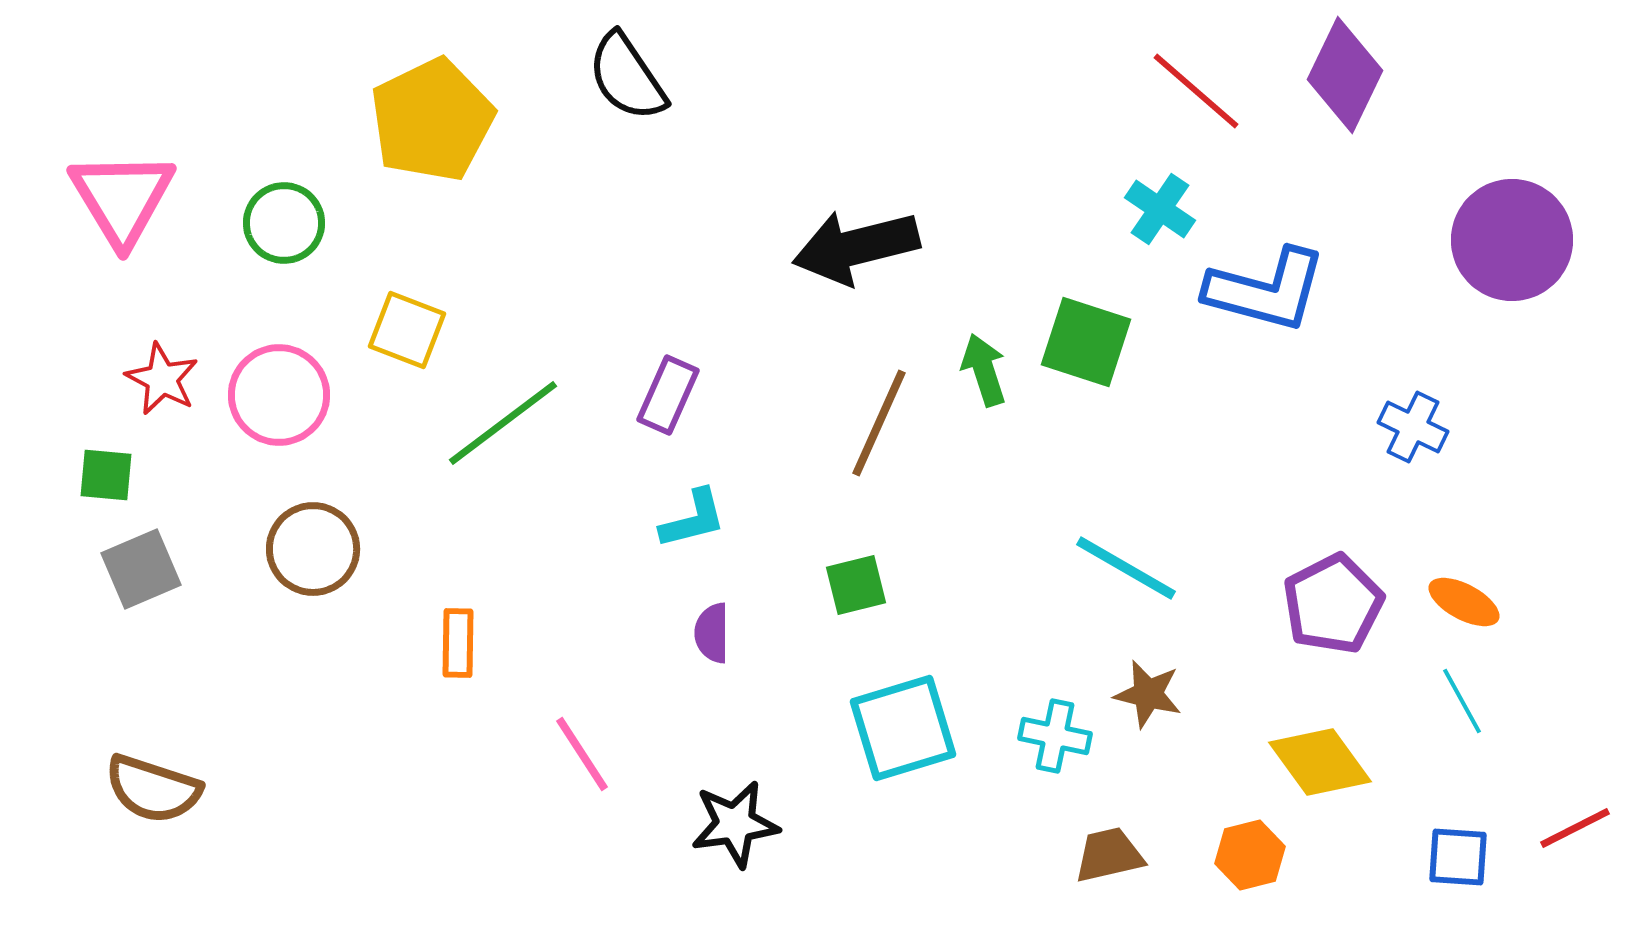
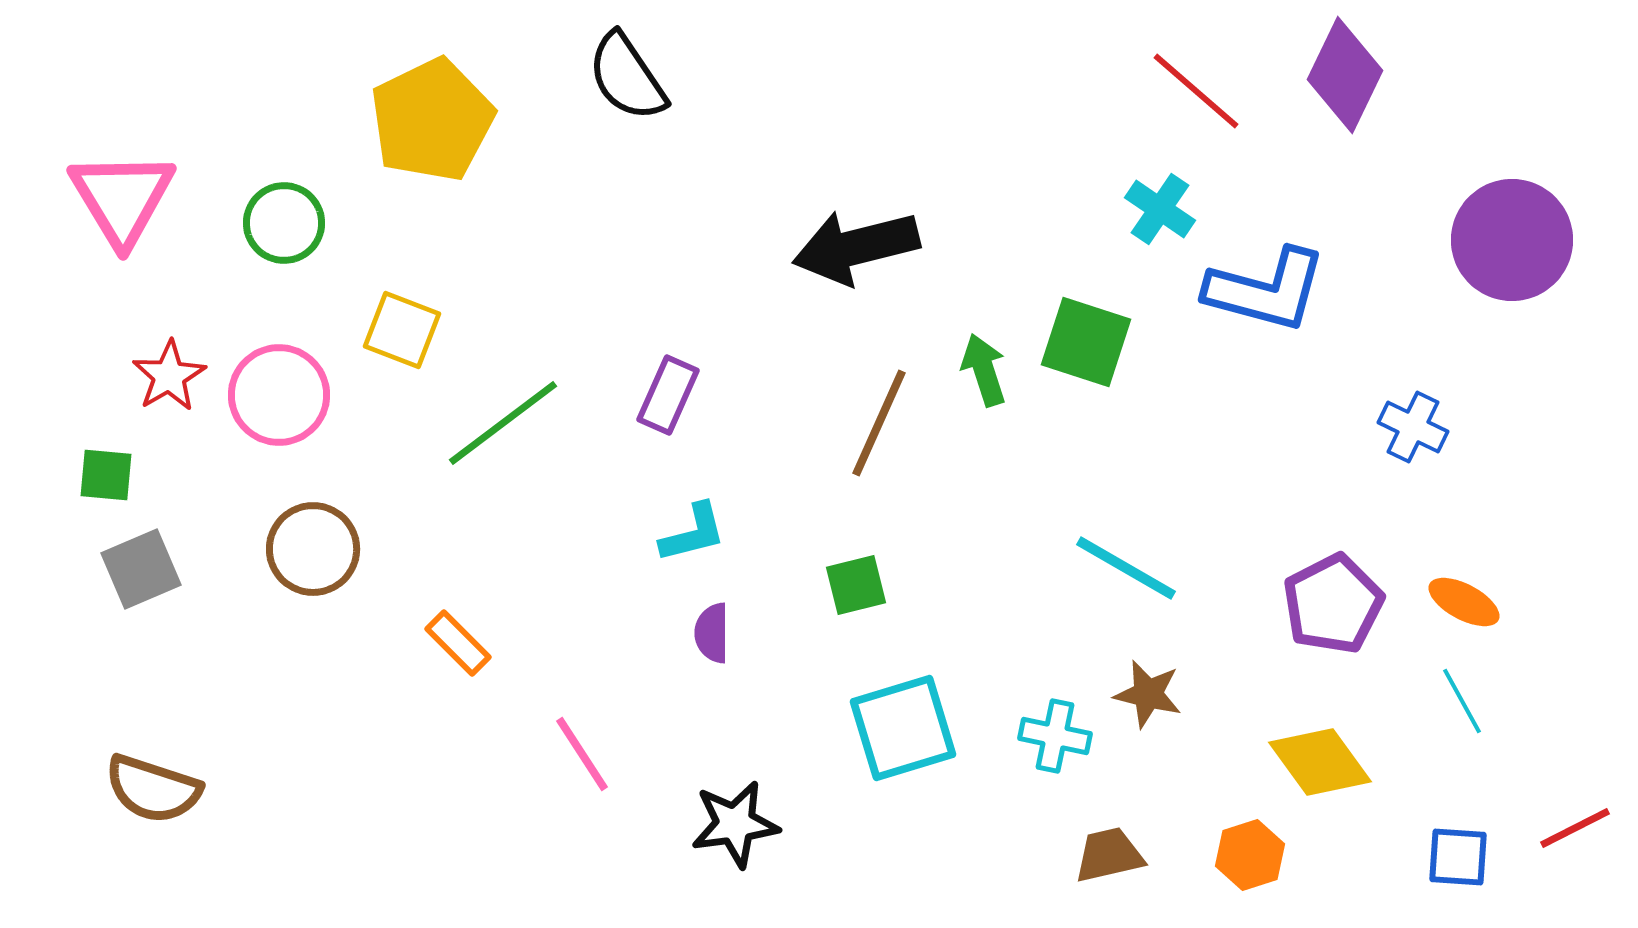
yellow square at (407, 330): moved 5 px left
red star at (162, 379): moved 7 px right, 3 px up; rotated 14 degrees clockwise
cyan L-shape at (693, 519): moved 14 px down
orange rectangle at (458, 643): rotated 46 degrees counterclockwise
orange hexagon at (1250, 855): rotated 4 degrees counterclockwise
